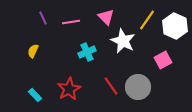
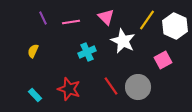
red star: rotated 25 degrees counterclockwise
